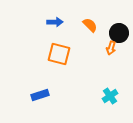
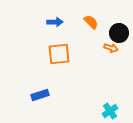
orange semicircle: moved 1 px right, 3 px up
orange arrow: rotated 88 degrees counterclockwise
orange square: rotated 20 degrees counterclockwise
cyan cross: moved 15 px down
